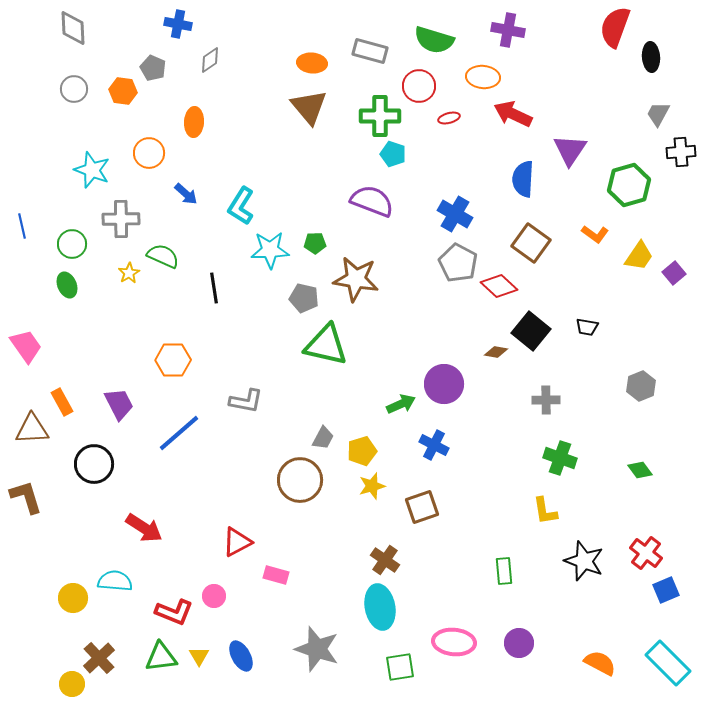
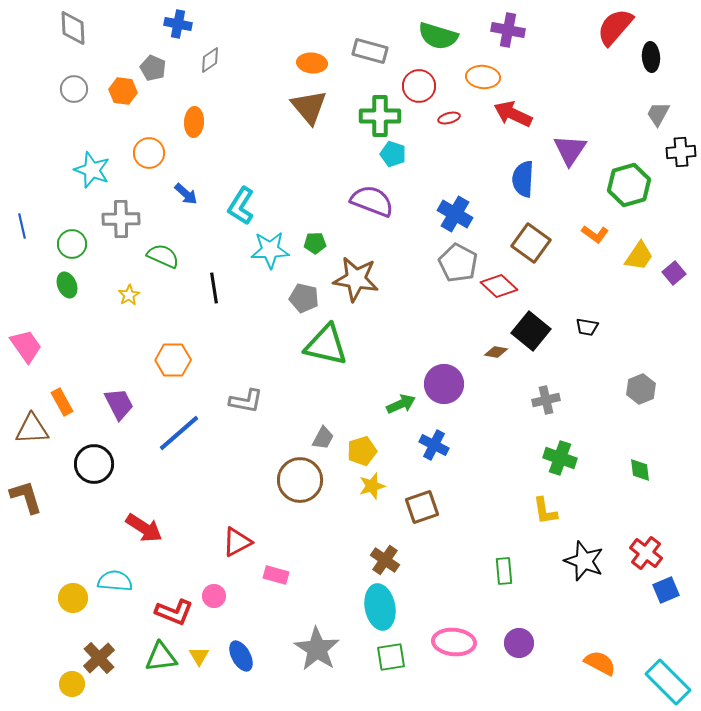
red semicircle at (615, 27): rotated 21 degrees clockwise
green semicircle at (434, 40): moved 4 px right, 4 px up
yellow star at (129, 273): moved 22 px down
gray hexagon at (641, 386): moved 3 px down
gray cross at (546, 400): rotated 12 degrees counterclockwise
green diamond at (640, 470): rotated 30 degrees clockwise
gray star at (317, 649): rotated 15 degrees clockwise
cyan rectangle at (668, 663): moved 19 px down
green square at (400, 667): moved 9 px left, 10 px up
